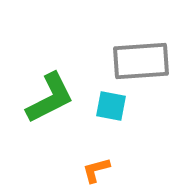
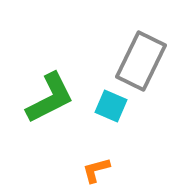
gray rectangle: rotated 60 degrees counterclockwise
cyan square: rotated 12 degrees clockwise
